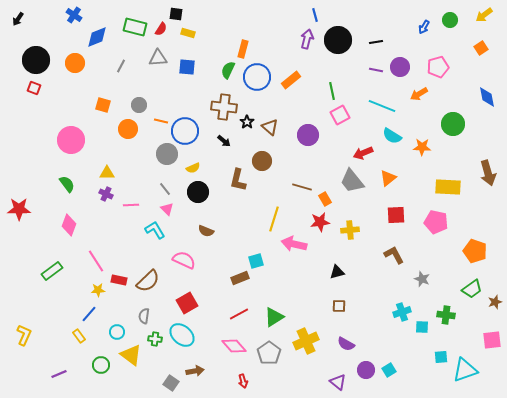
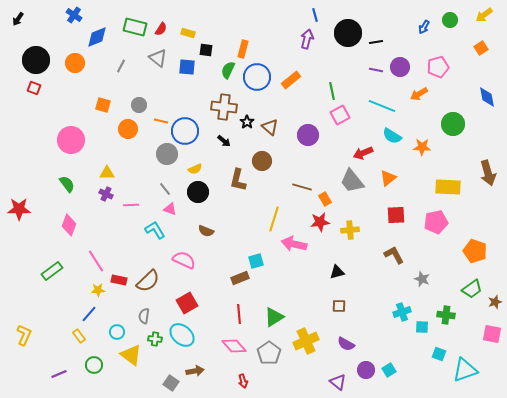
black square at (176, 14): moved 30 px right, 36 px down
black circle at (338, 40): moved 10 px right, 7 px up
gray triangle at (158, 58): rotated 42 degrees clockwise
yellow semicircle at (193, 168): moved 2 px right, 1 px down
pink triangle at (167, 209): moved 3 px right; rotated 24 degrees counterclockwise
pink pentagon at (436, 222): rotated 25 degrees counterclockwise
red line at (239, 314): rotated 66 degrees counterclockwise
pink square at (492, 340): moved 6 px up; rotated 18 degrees clockwise
cyan square at (441, 357): moved 2 px left, 3 px up; rotated 24 degrees clockwise
green circle at (101, 365): moved 7 px left
